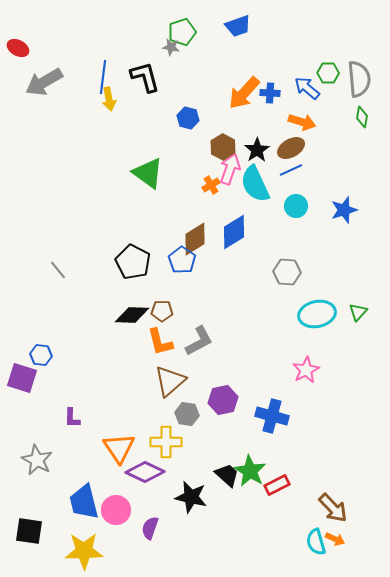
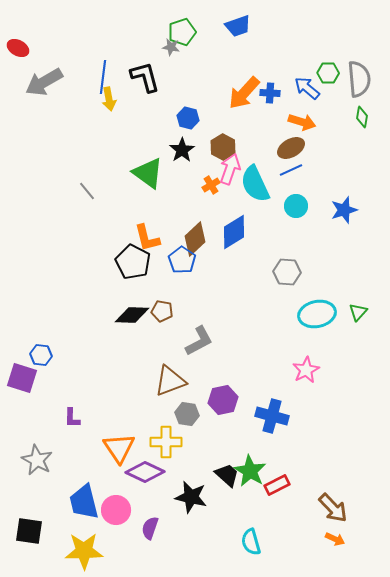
black star at (257, 150): moved 75 px left
brown diamond at (195, 239): rotated 12 degrees counterclockwise
gray line at (58, 270): moved 29 px right, 79 px up
brown pentagon at (162, 311): rotated 10 degrees clockwise
orange L-shape at (160, 342): moved 13 px left, 104 px up
brown triangle at (170, 381): rotated 20 degrees clockwise
cyan semicircle at (316, 542): moved 65 px left
